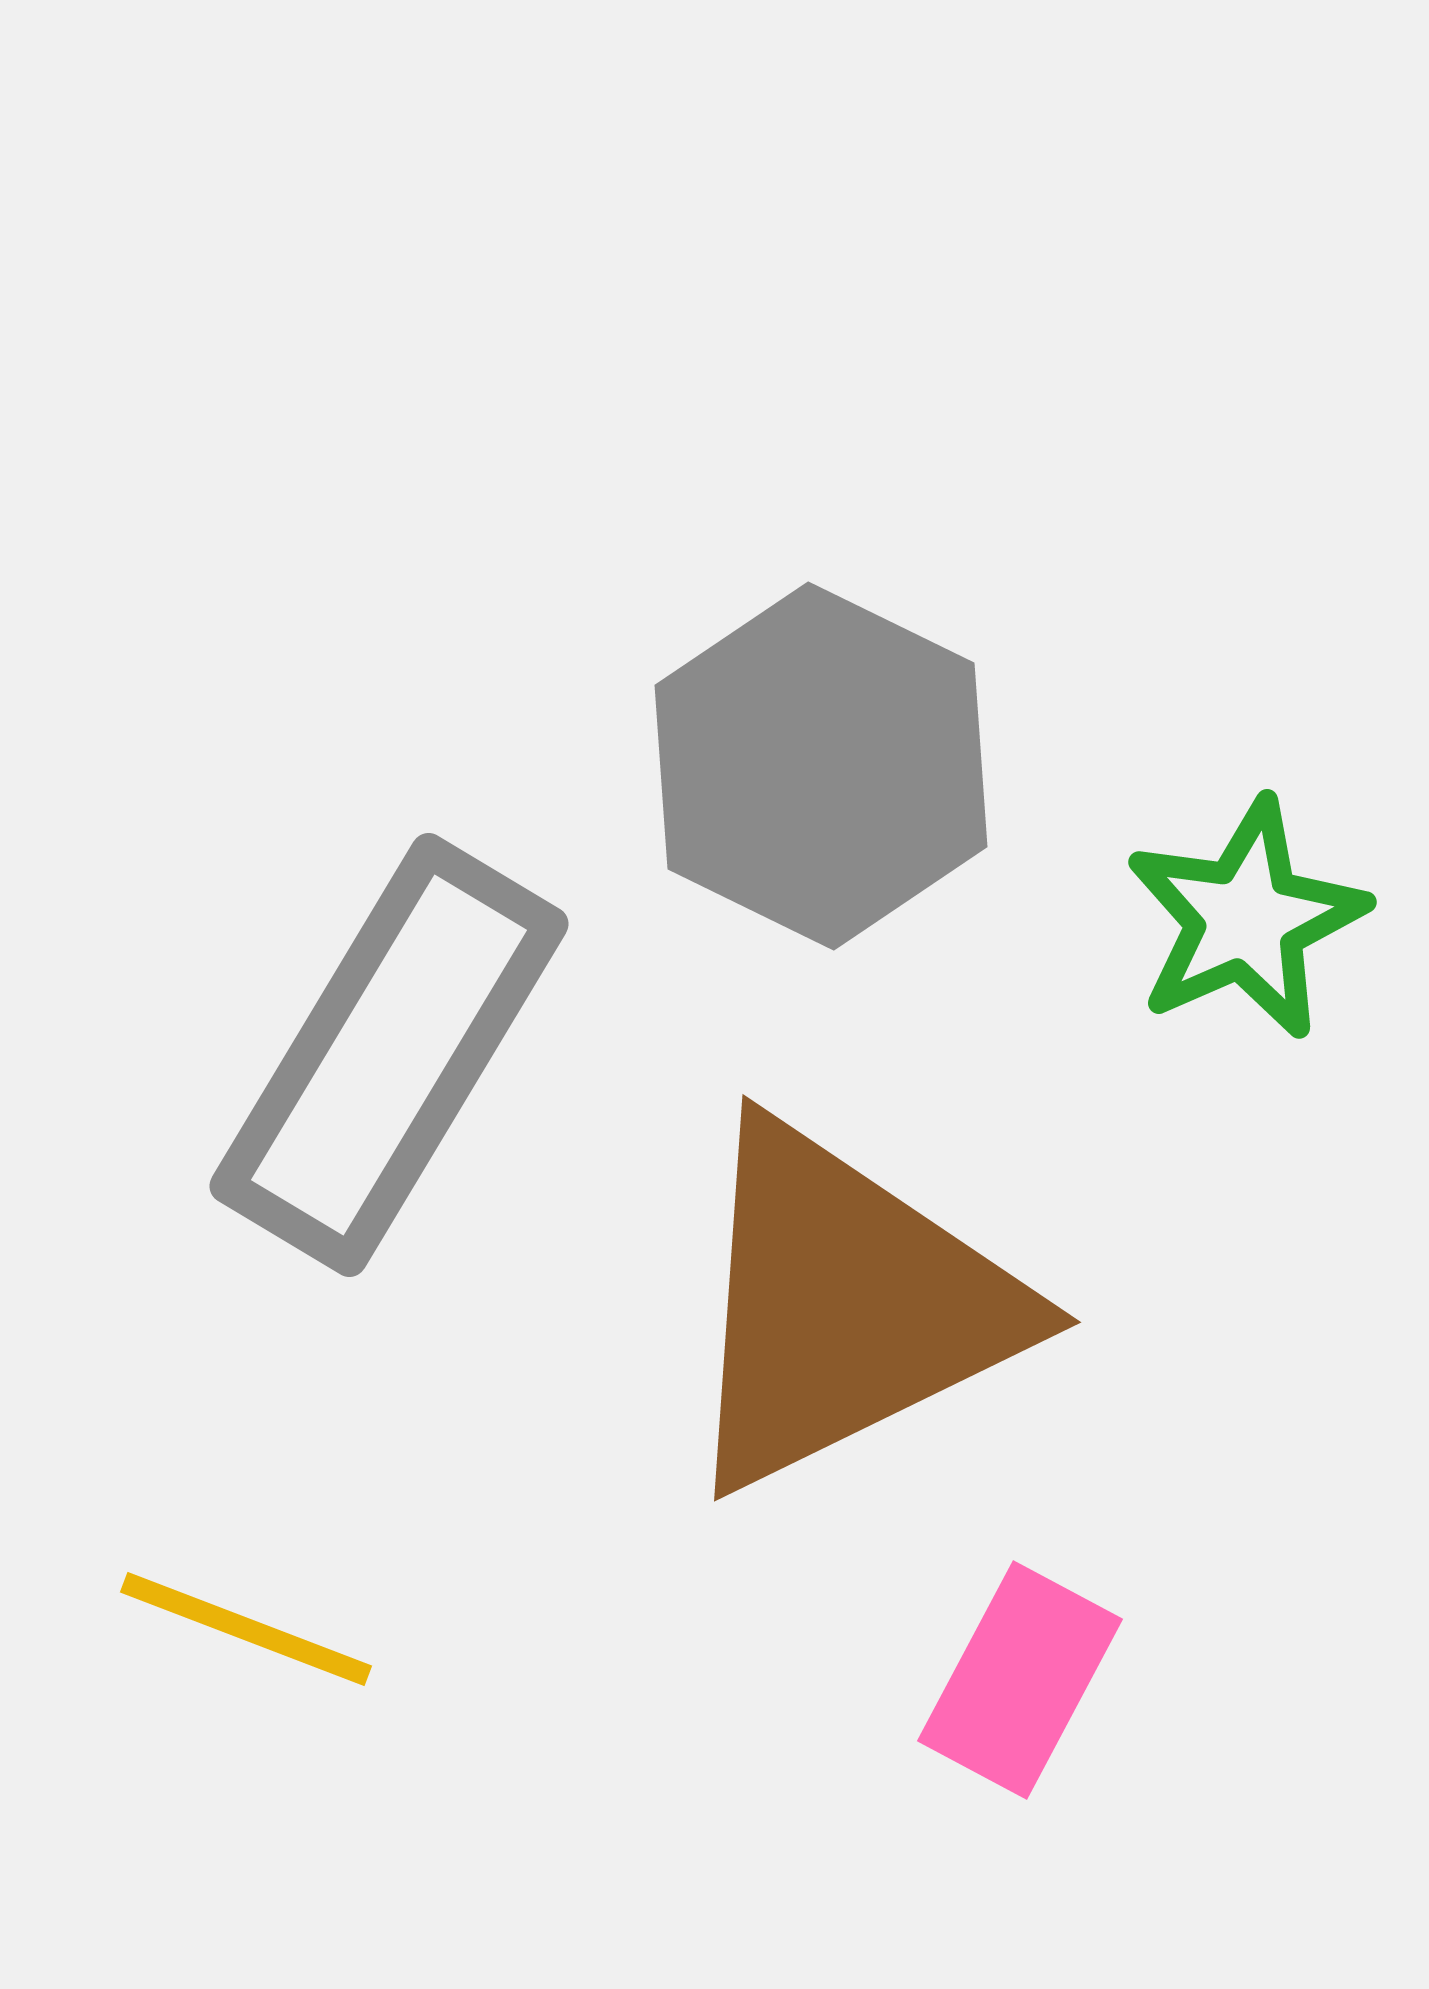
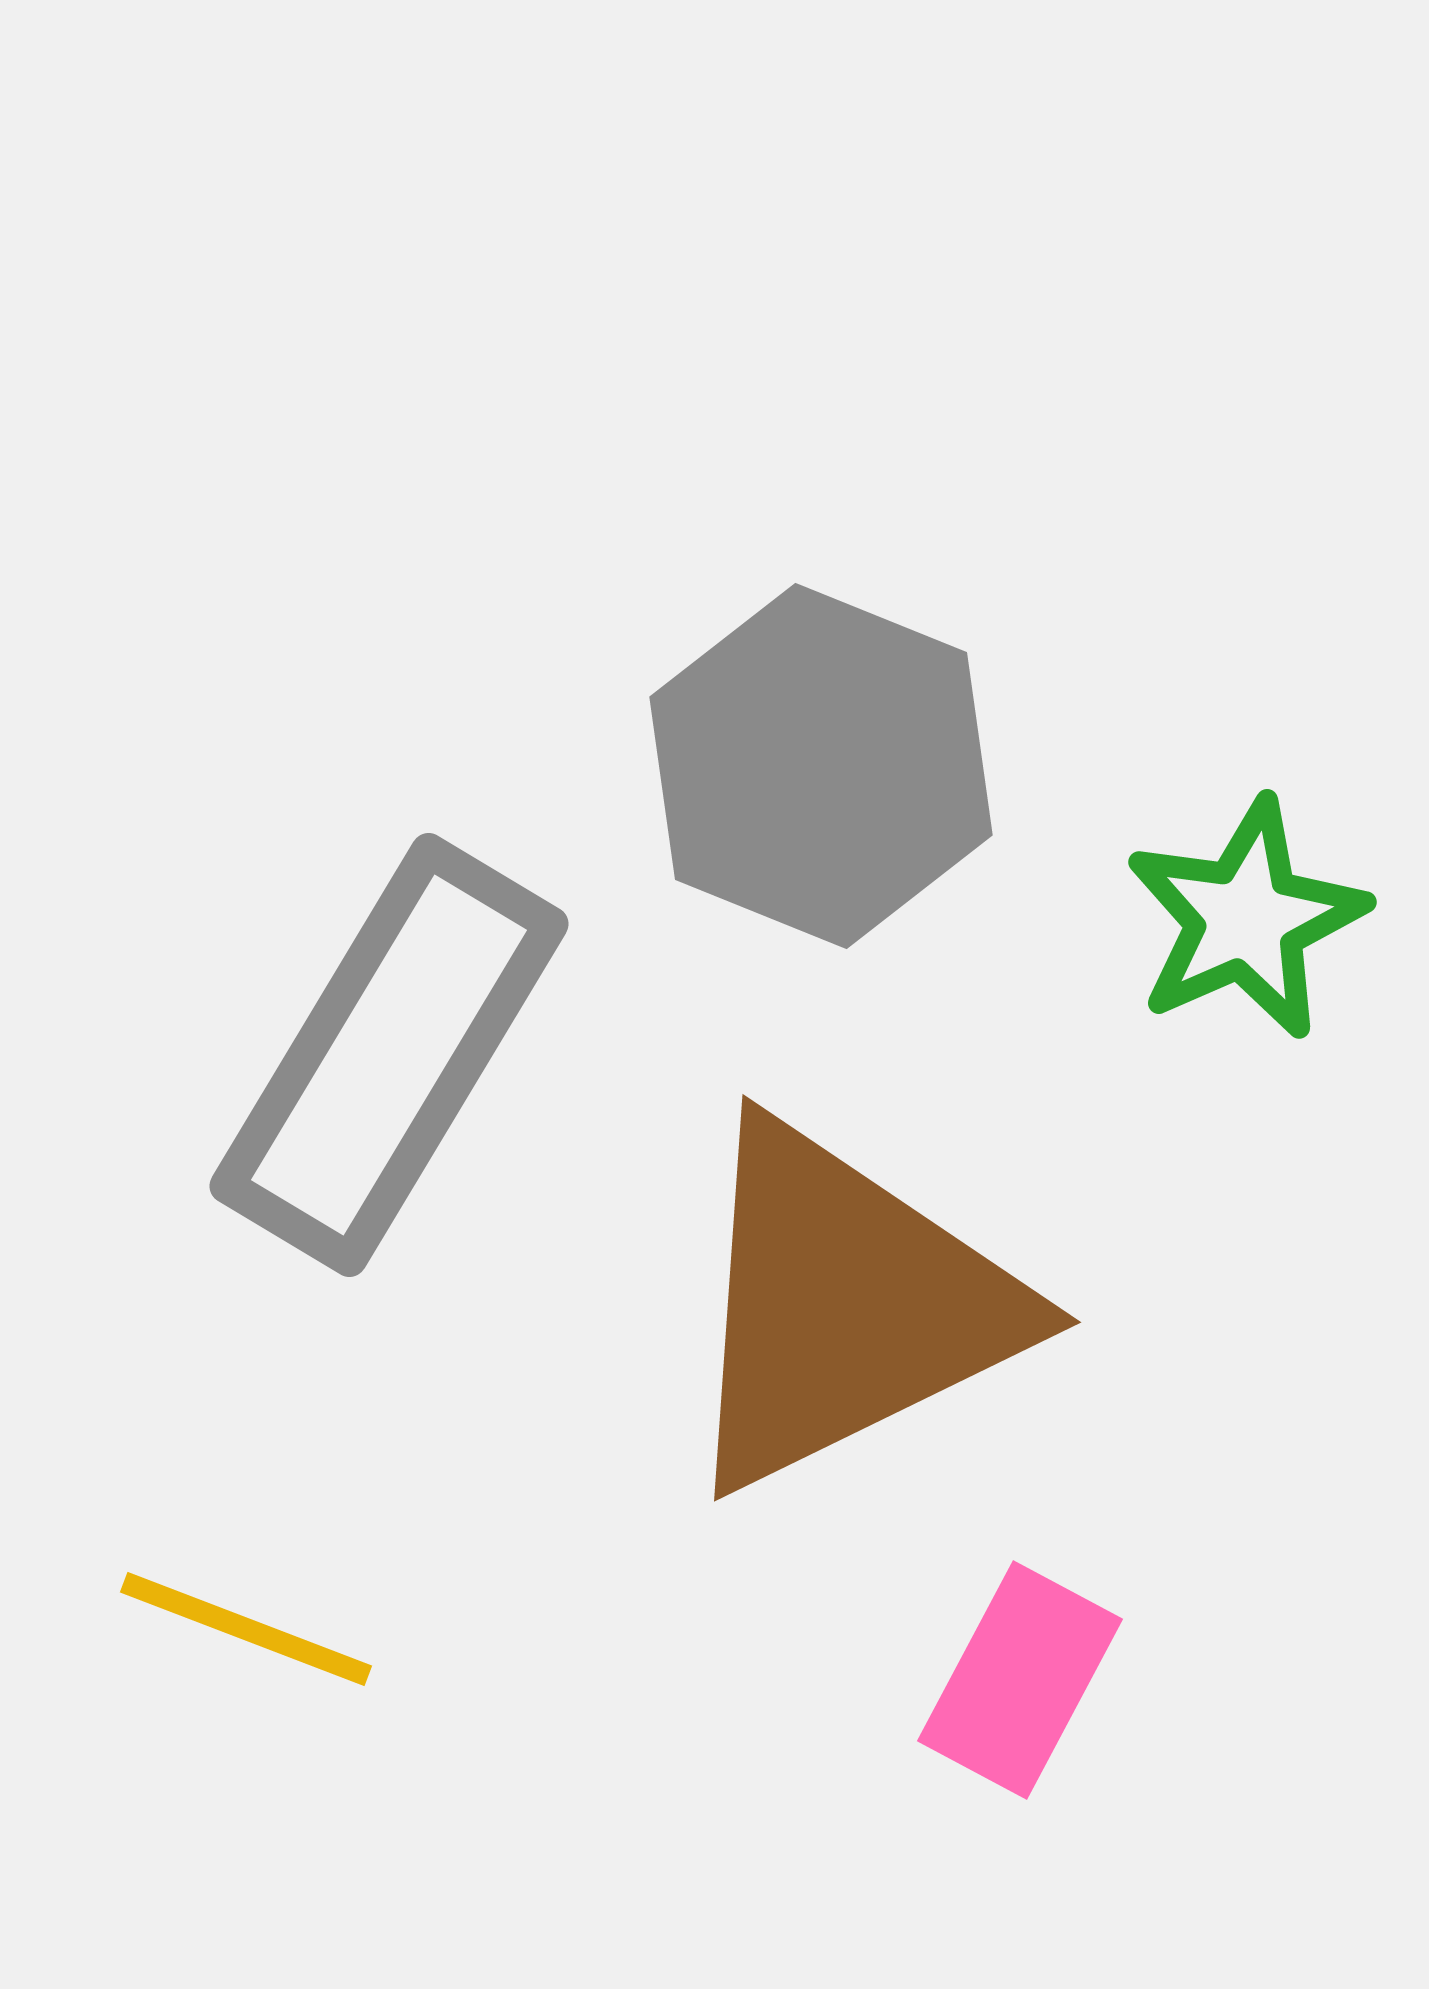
gray hexagon: rotated 4 degrees counterclockwise
